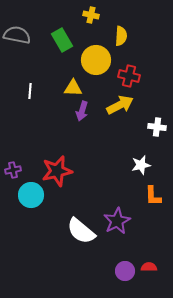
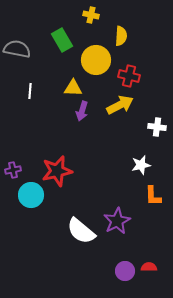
gray semicircle: moved 14 px down
